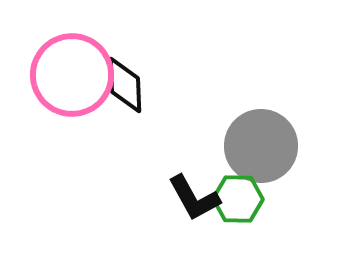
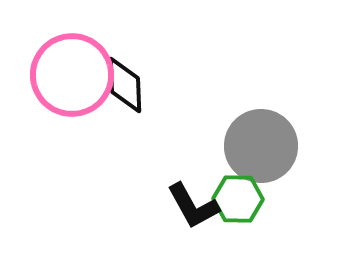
black L-shape: moved 1 px left, 8 px down
